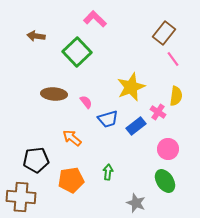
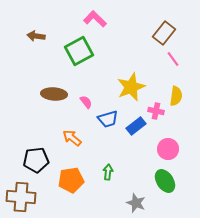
green square: moved 2 px right, 1 px up; rotated 16 degrees clockwise
pink cross: moved 2 px left, 1 px up; rotated 21 degrees counterclockwise
